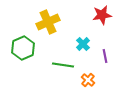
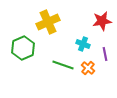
red star: moved 6 px down
cyan cross: rotated 24 degrees counterclockwise
purple line: moved 2 px up
green line: rotated 10 degrees clockwise
orange cross: moved 12 px up
